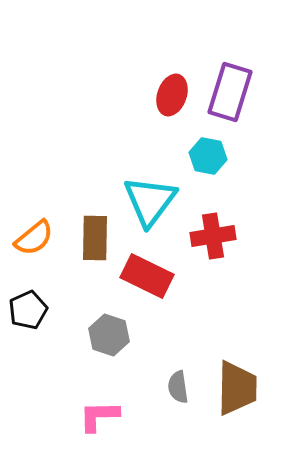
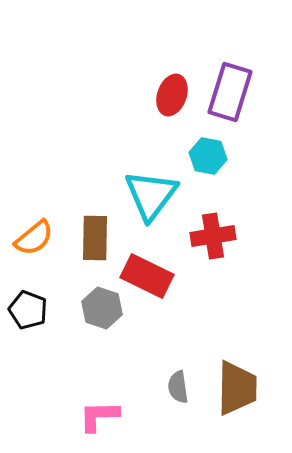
cyan triangle: moved 1 px right, 6 px up
black pentagon: rotated 27 degrees counterclockwise
gray hexagon: moved 7 px left, 27 px up
